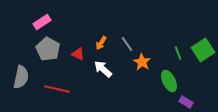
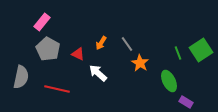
pink rectangle: rotated 18 degrees counterclockwise
green square: moved 2 px left
orange star: moved 2 px left, 1 px down
white arrow: moved 5 px left, 4 px down
